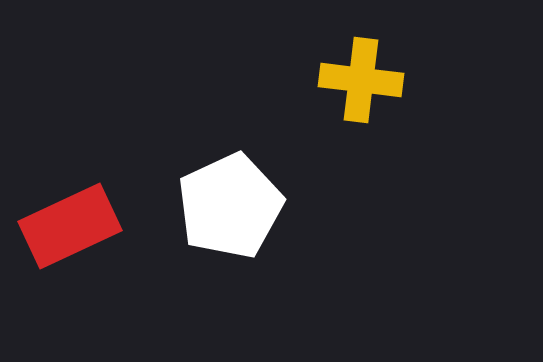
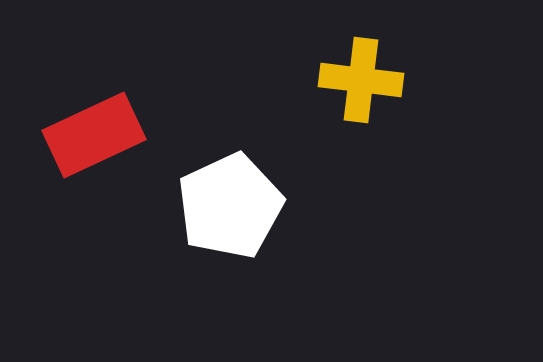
red rectangle: moved 24 px right, 91 px up
